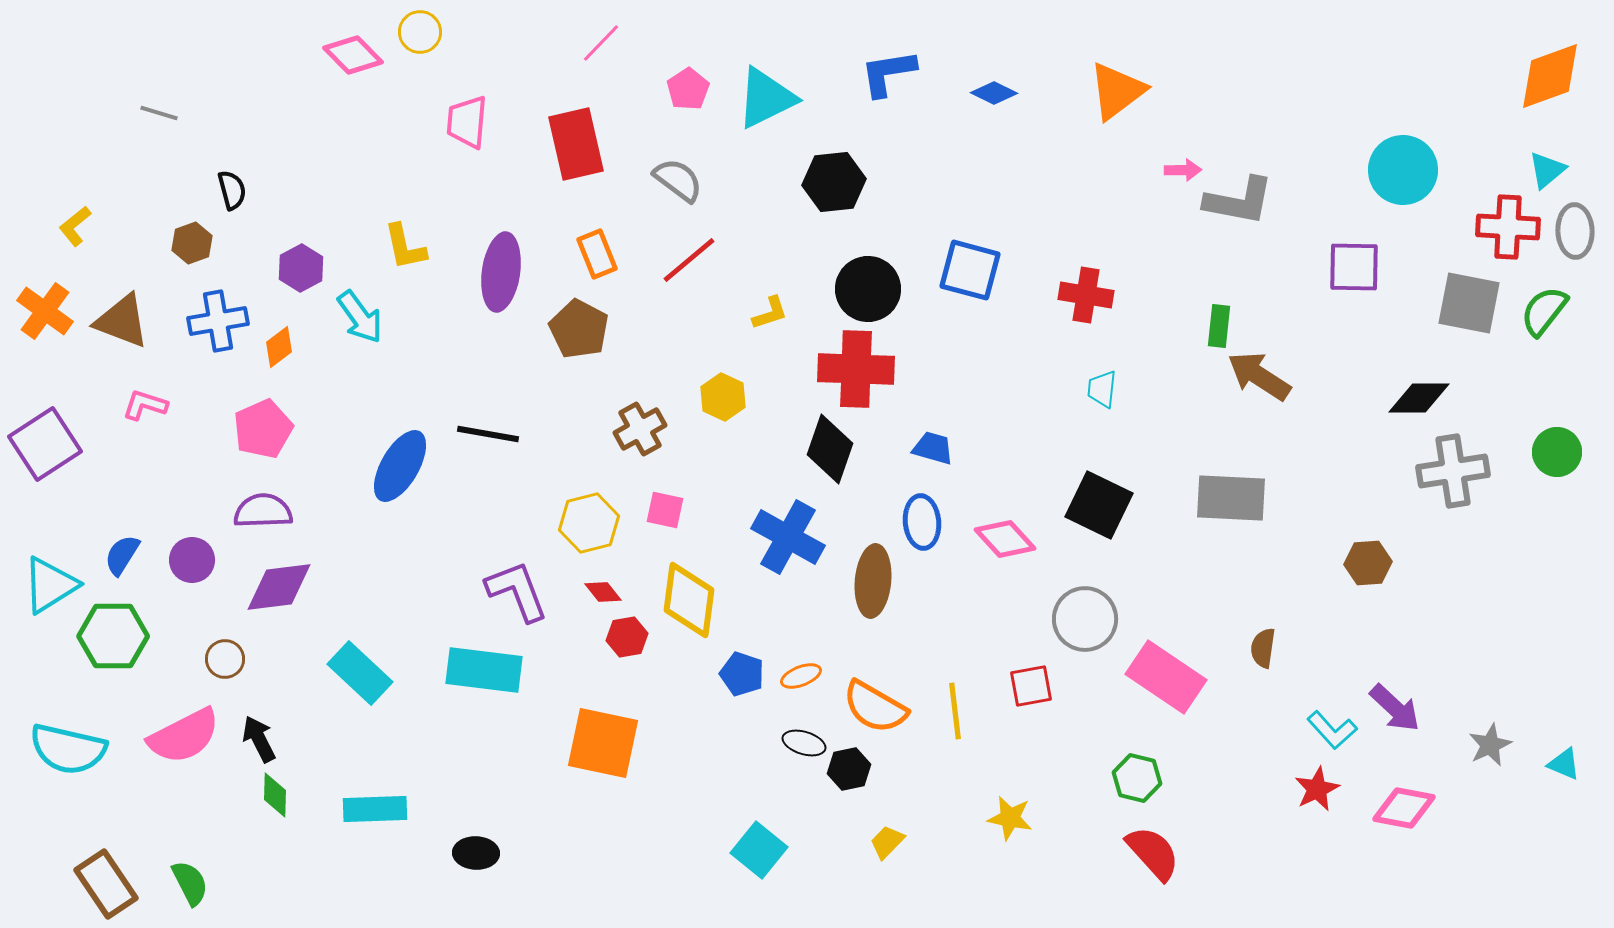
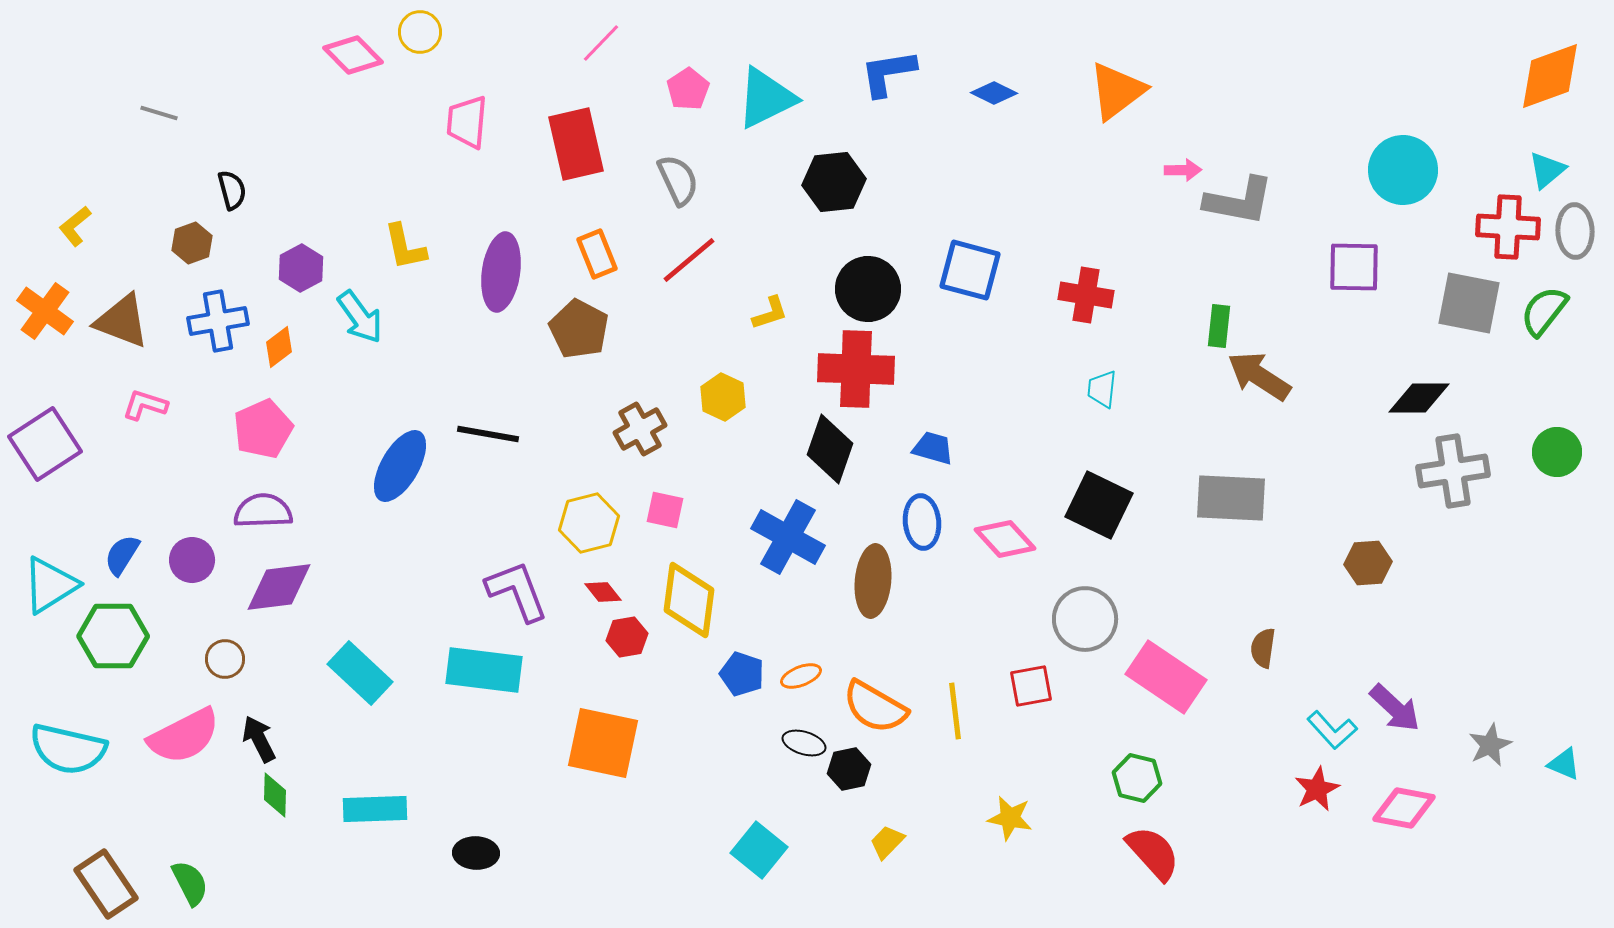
gray semicircle at (678, 180): rotated 28 degrees clockwise
